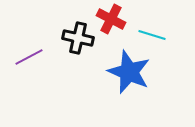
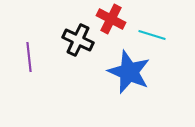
black cross: moved 2 px down; rotated 12 degrees clockwise
purple line: rotated 68 degrees counterclockwise
